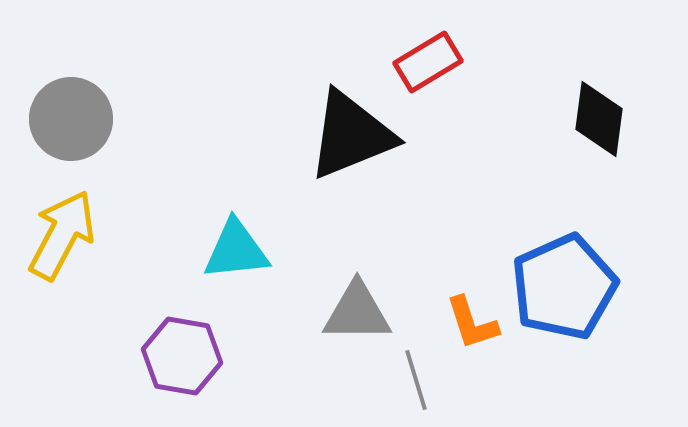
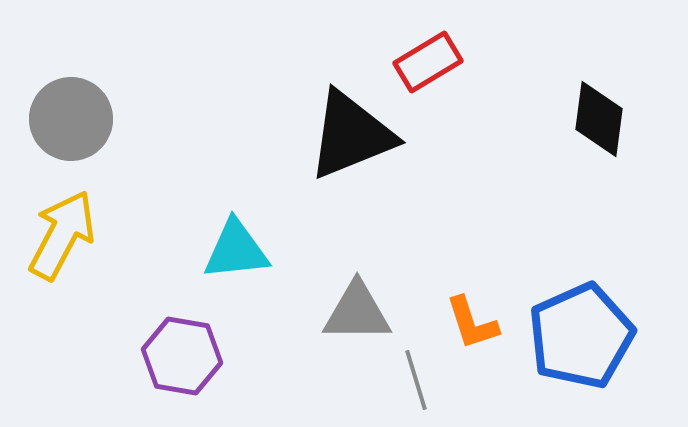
blue pentagon: moved 17 px right, 49 px down
